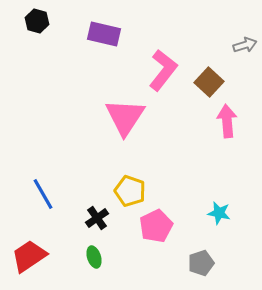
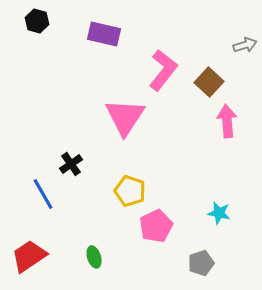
black cross: moved 26 px left, 54 px up
